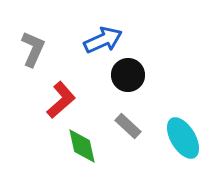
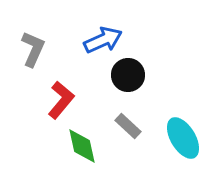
red L-shape: rotated 9 degrees counterclockwise
